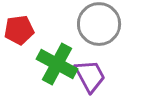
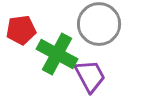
red pentagon: moved 2 px right
green cross: moved 10 px up
